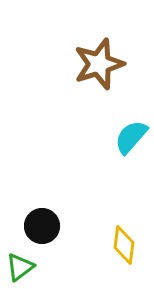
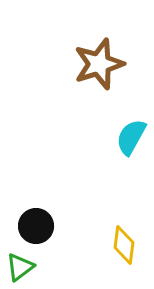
cyan semicircle: rotated 12 degrees counterclockwise
black circle: moved 6 px left
